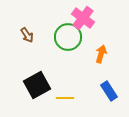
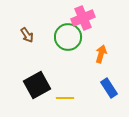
pink cross: rotated 30 degrees clockwise
blue rectangle: moved 3 px up
